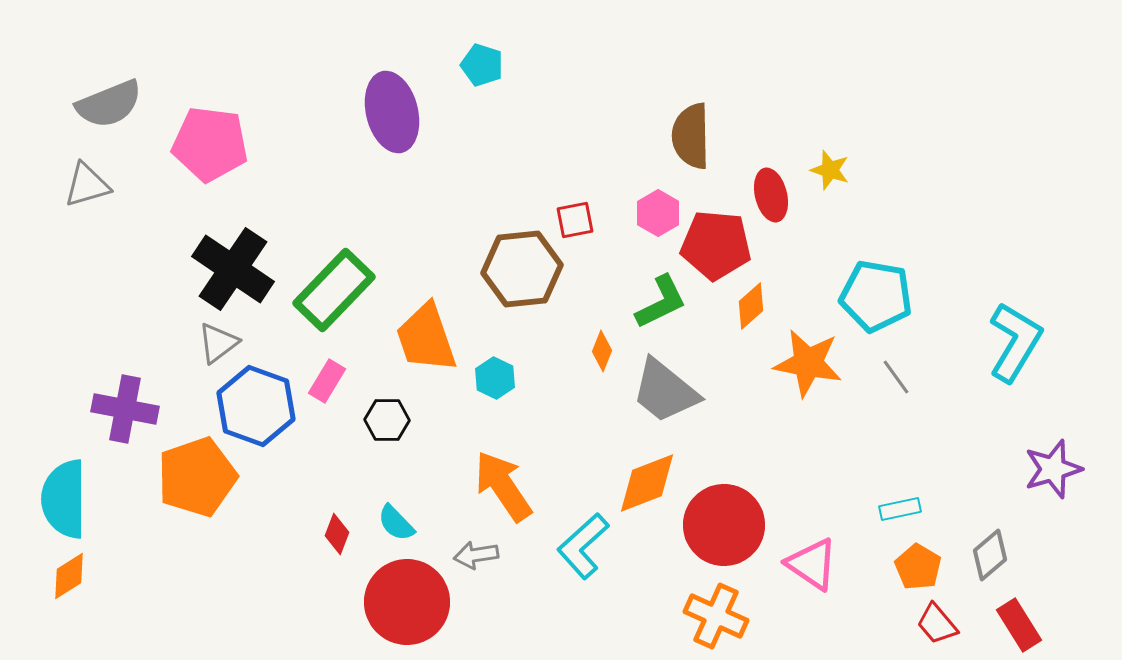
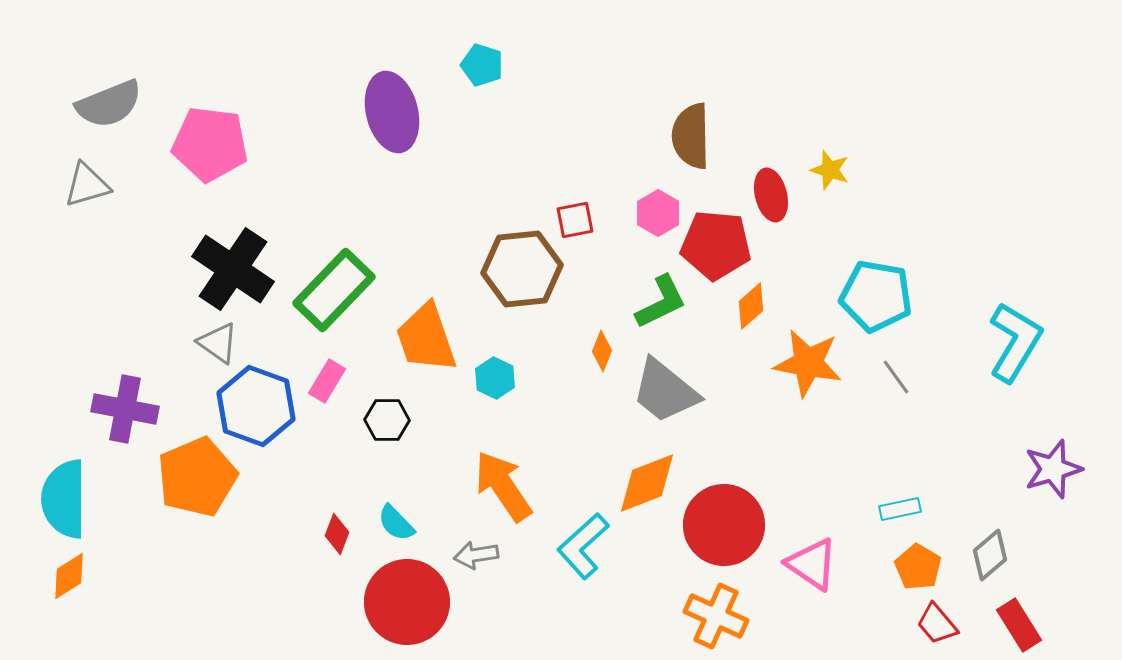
gray triangle at (218, 343): rotated 48 degrees counterclockwise
orange pentagon at (197, 477): rotated 4 degrees counterclockwise
